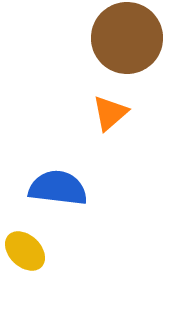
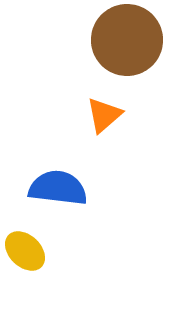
brown circle: moved 2 px down
orange triangle: moved 6 px left, 2 px down
